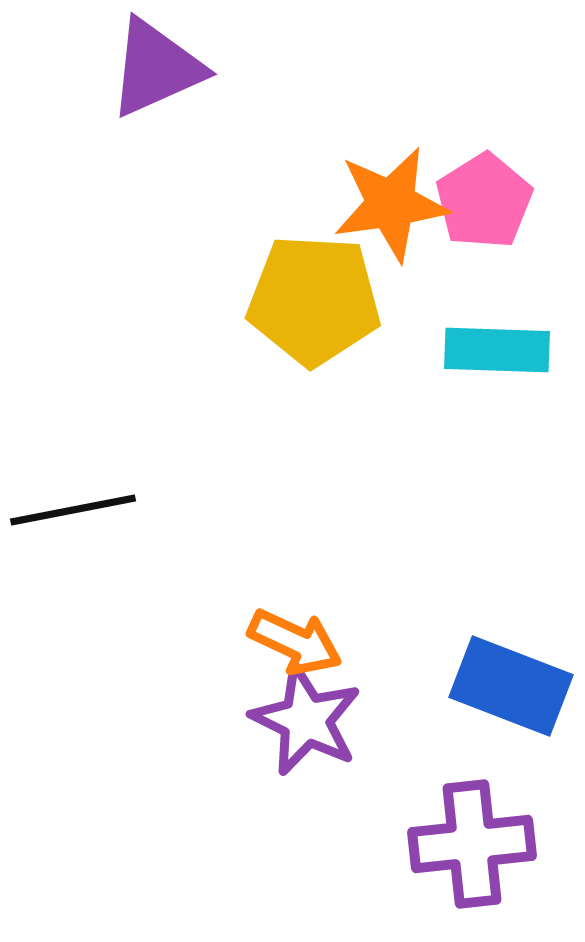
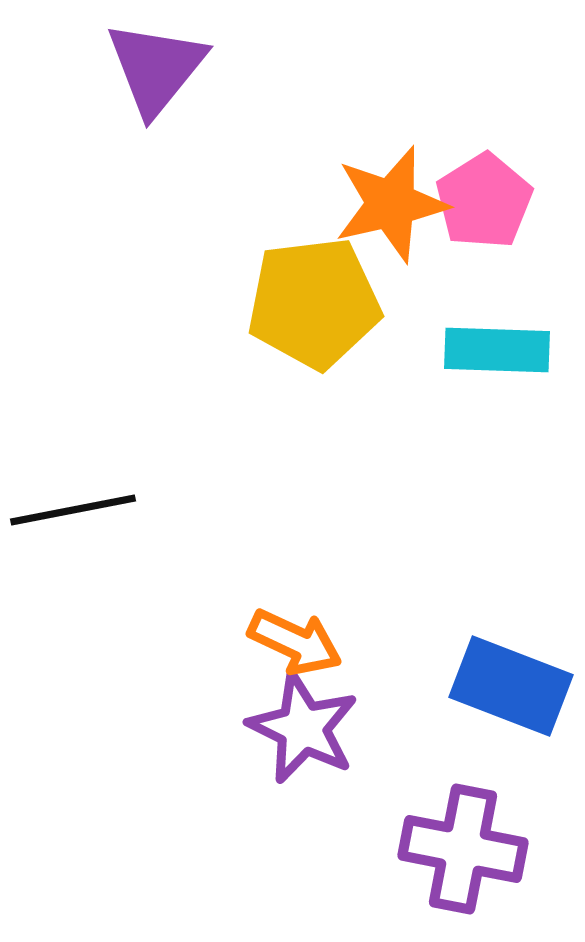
purple triangle: rotated 27 degrees counterclockwise
orange star: rotated 5 degrees counterclockwise
yellow pentagon: moved 3 px down; rotated 10 degrees counterclockwise
purple star: moved 3 px left, 8 px down
purple cross: moved 9 px left, 5 px down; rotated 17 degrees clockwise
